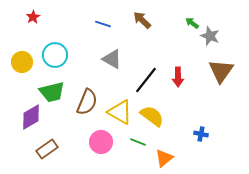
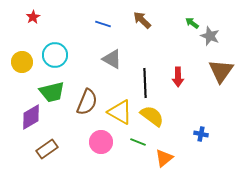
black line: moved 1 px left, 3 px down; rotated 40 degrees counterclockwise
